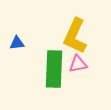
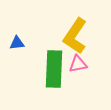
yellow L-shape: rotated 9 degrees clockwise
